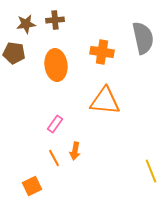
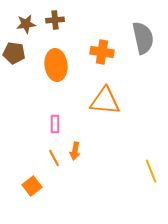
pink rectangle: rotated 36 degrees counterclockwise
orange square: rotated 12 degrees counterclockwise
